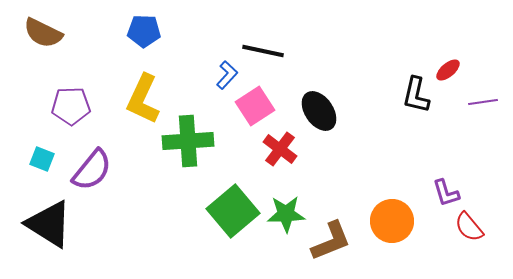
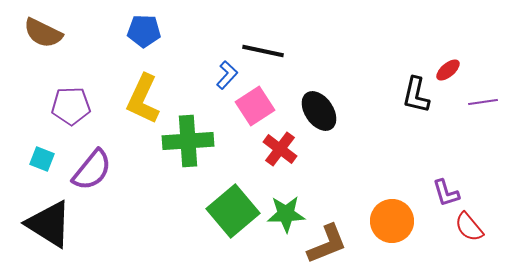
brown L-shape: moved 4 px left, 3 px down
